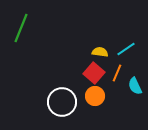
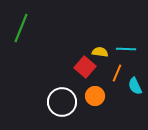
cyan line: rotated 36 degrees clockwise
red square: moved 9 px left, 6 px up
